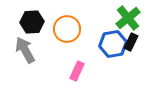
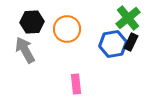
pink rectangle: moved 1 px left, 13 px down; rotated 30 degrees counterclockwise
